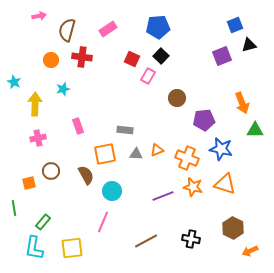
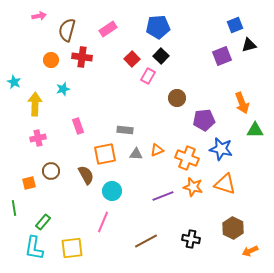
red square at (132, 59): rotated 21 degrees clockwise
